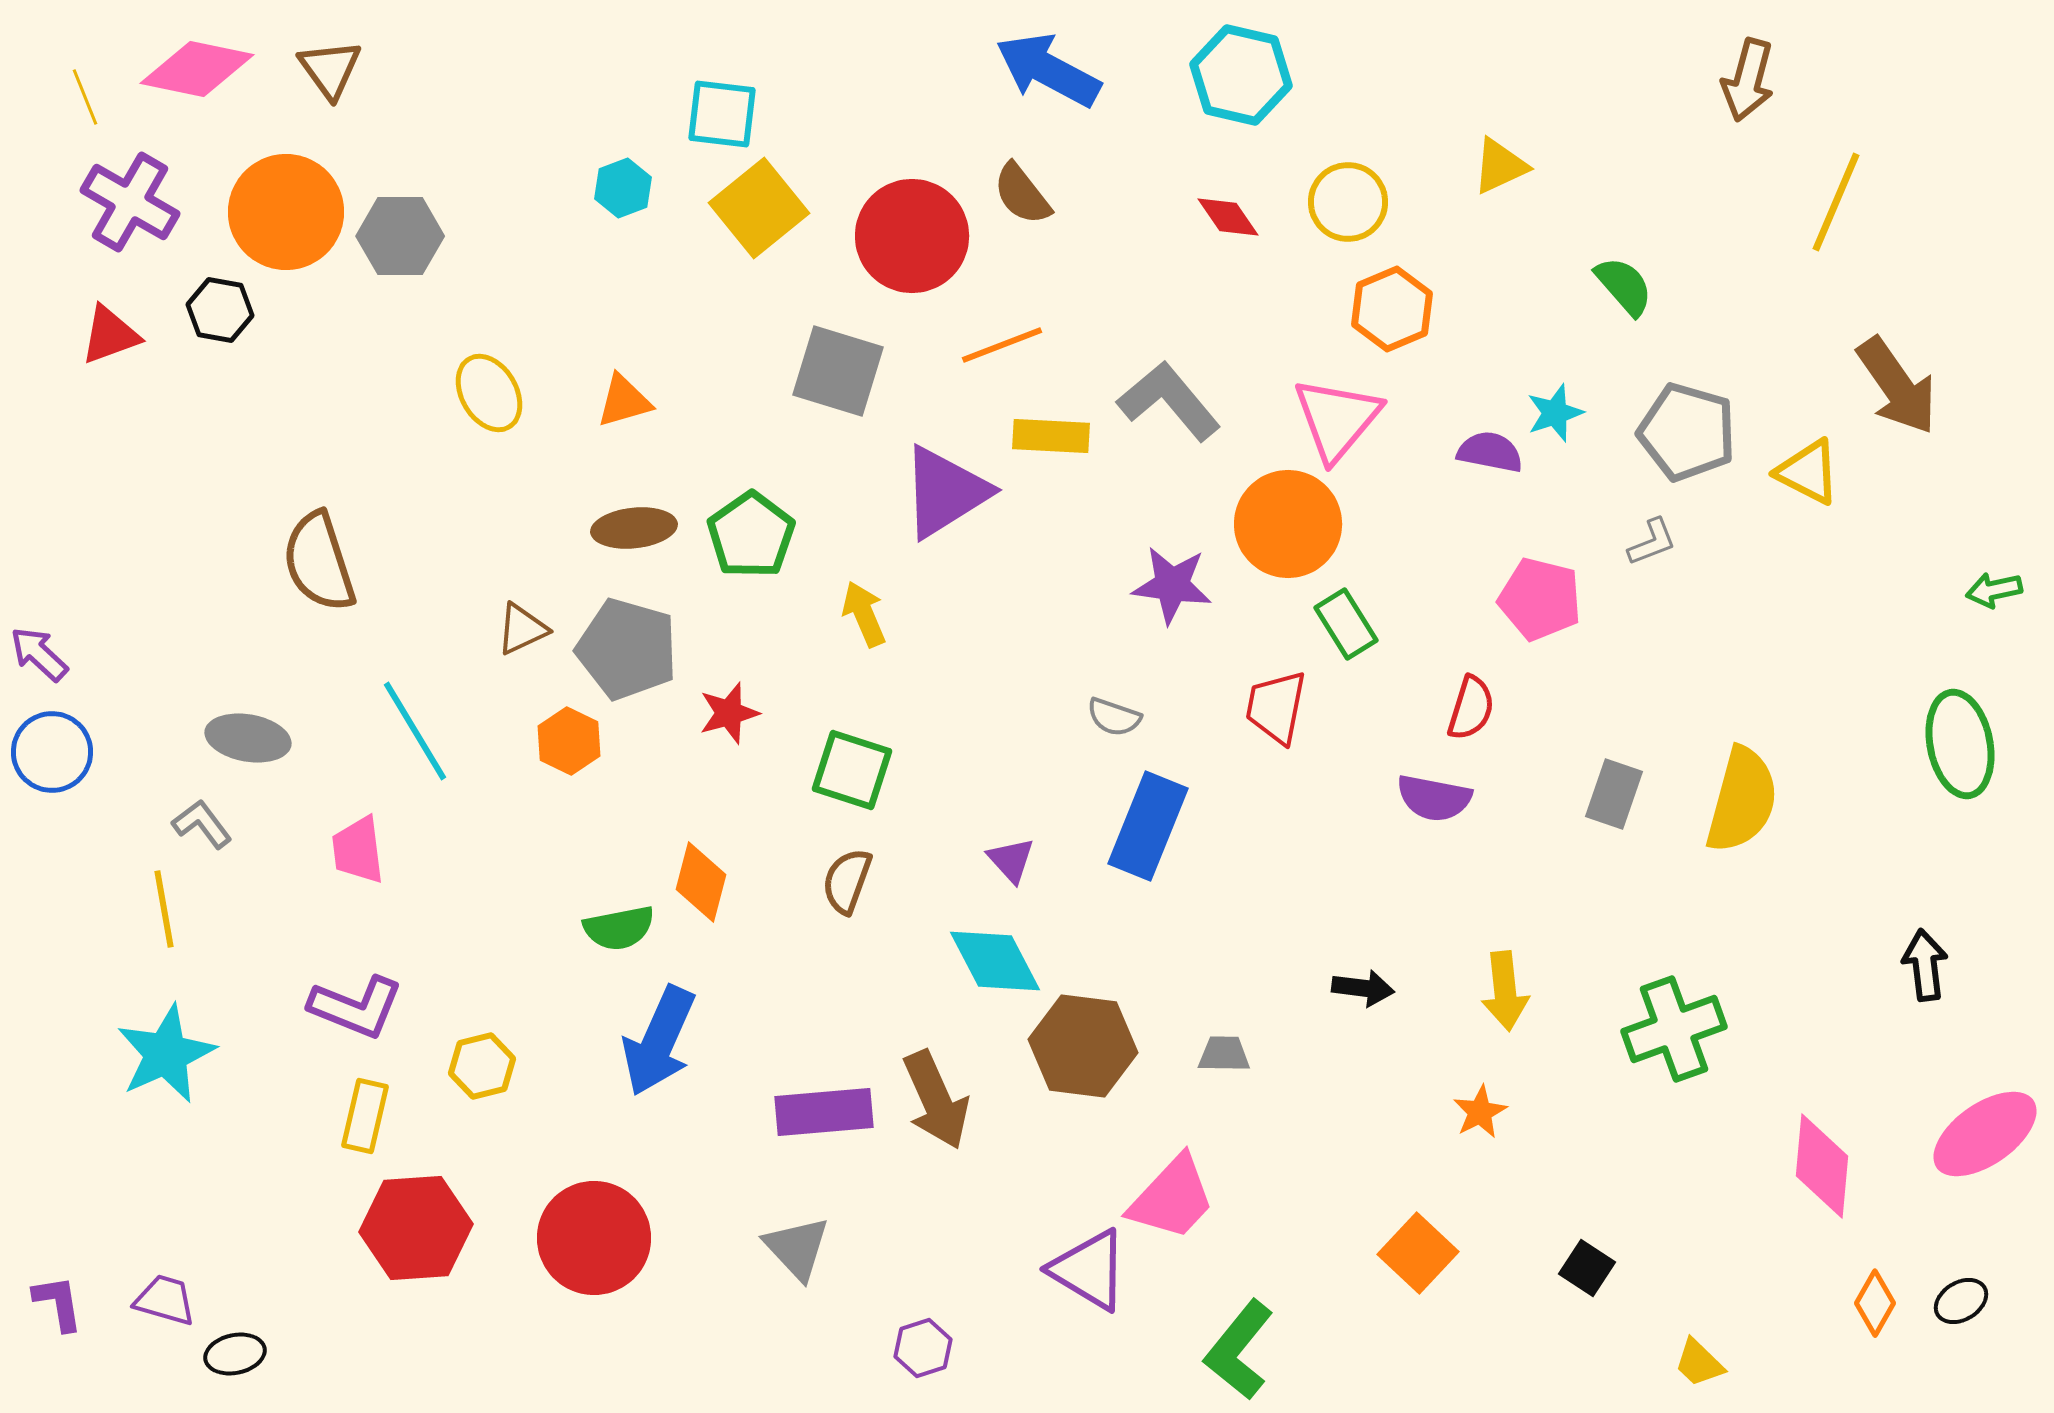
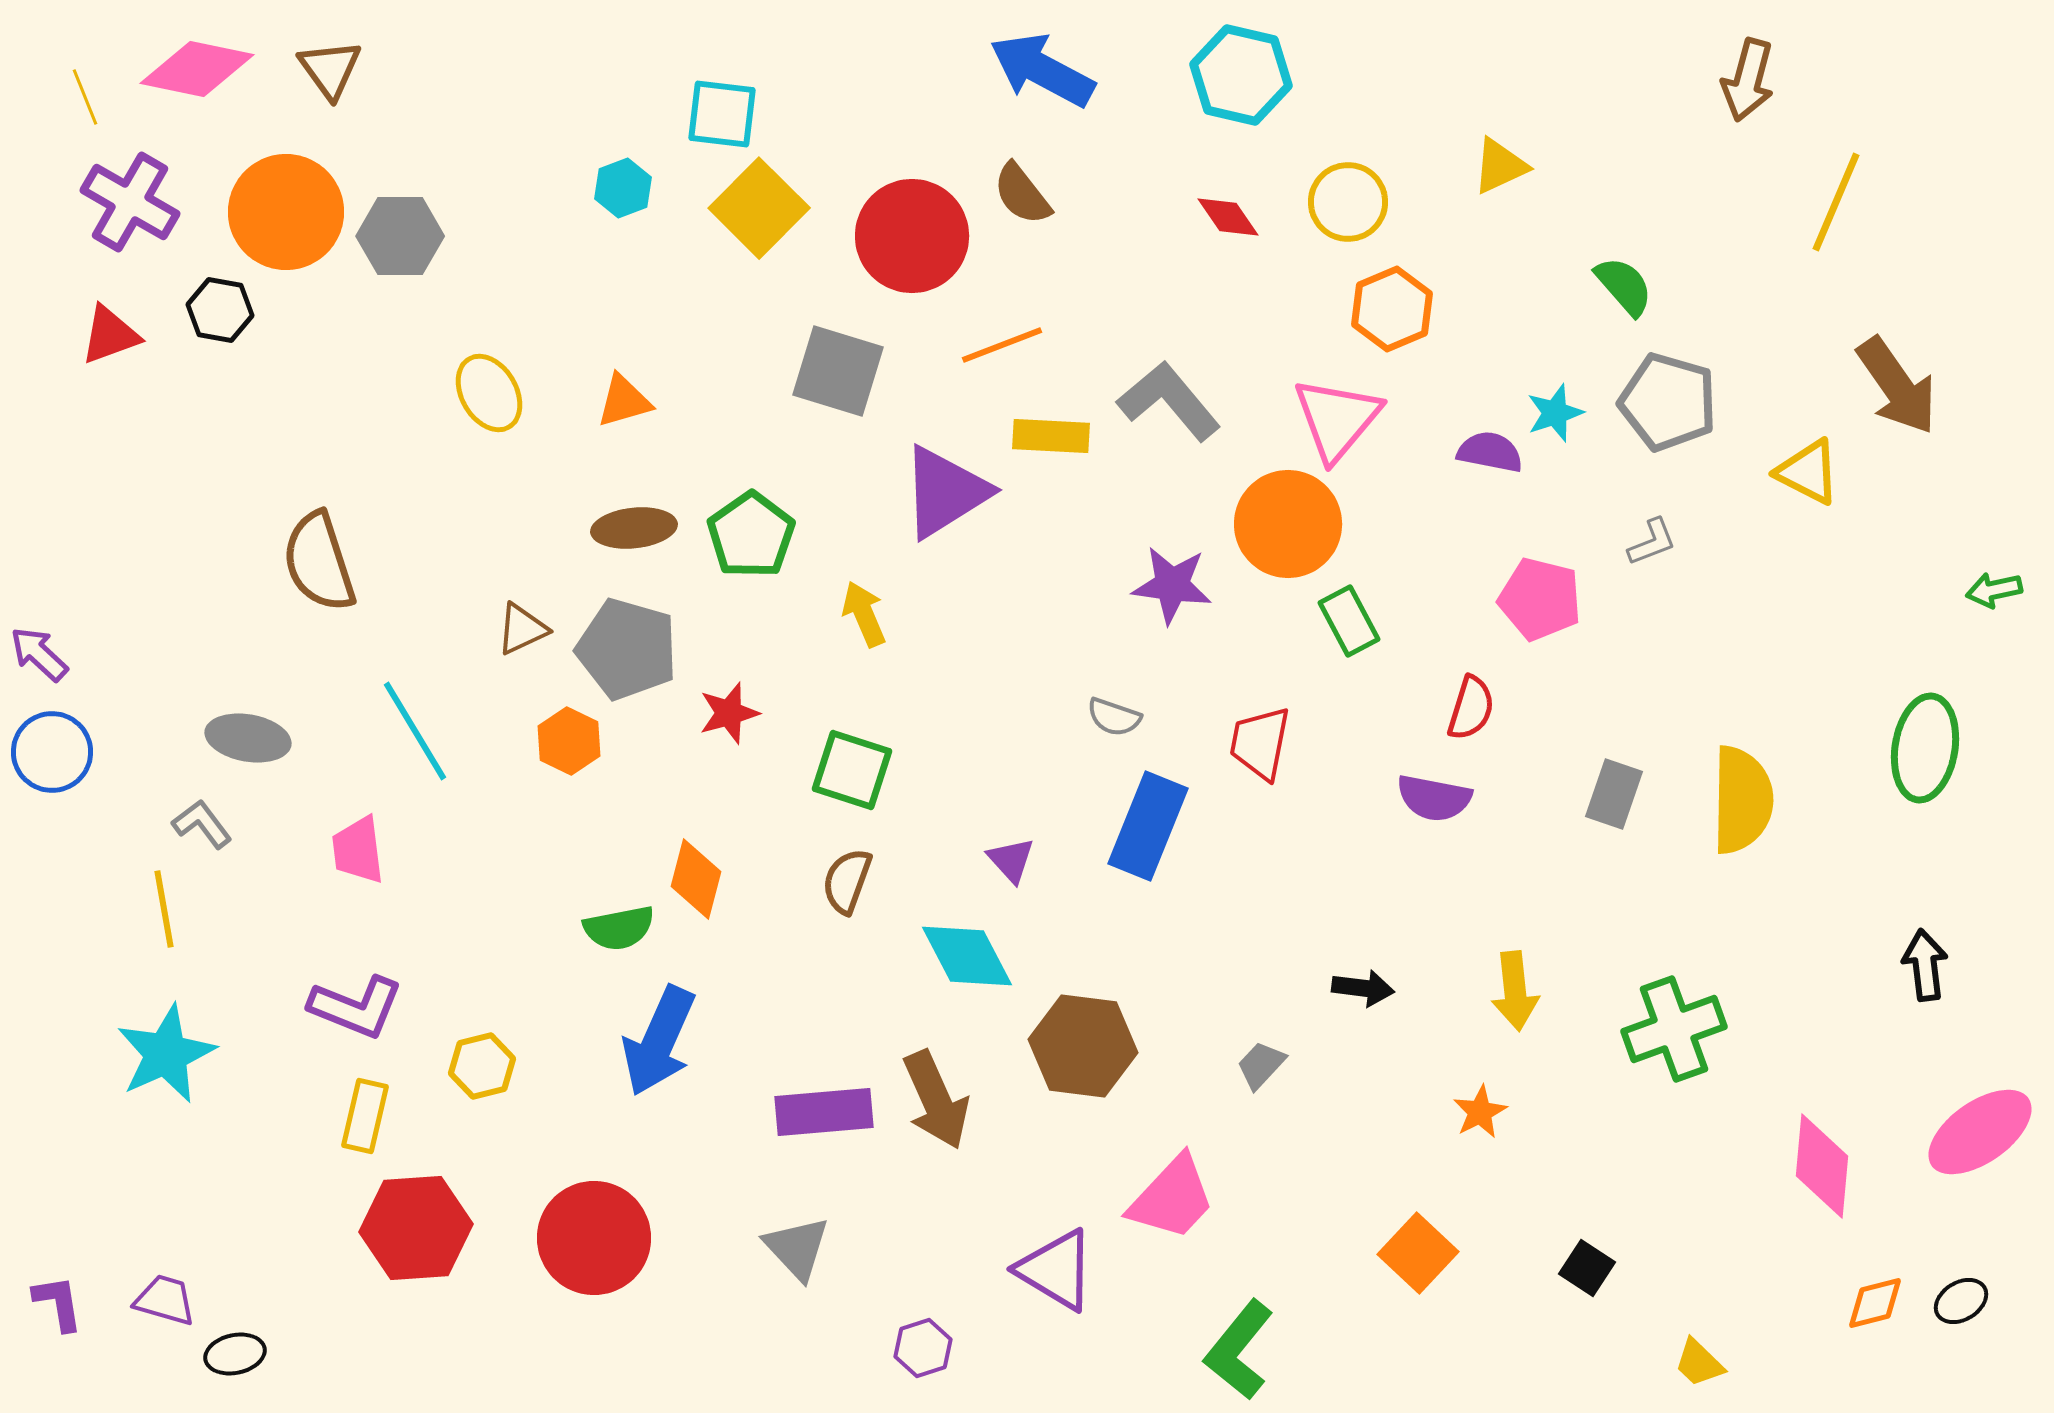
blue arrow at (1048, 70): moved 6 px left
yellow square at (759, 208): rotated 6 degrees counterclockwise
gray pentagon at (1687, 432): moved 19 px left, 30 px up
green rectangle at (1346, 624): moved 3 px right, 3 px up; rotated 4 degrees clockwise
red trapezoid at (1276, 707): moved 16 px left, 36 px down
green ellipse at (1960, 744): moved 35 px left, 4 px down; rotated 20 degrees clockwise
yellow semicircle at (1742, 800): rotated 14 degrees counterclockwise
orange diamond at (701, 882): moved 5 px left, 3 px up
cyan diamond at (995, 961): moved 28 px left, 5 px up
yellow arrow at (1505, 991): moved 10 px right
gray trapezoid at (1224, 1054): moved 37 px right, 11 px down; rotated 48 degrees counterclockwise
pink ellipse at (1985, 1134): moved 5 px left, 2 px up
purple triangle at (1089, 1270): moved 33 px left
orange diamond at (1875, 1303): rotated 46 degrees clockwise
